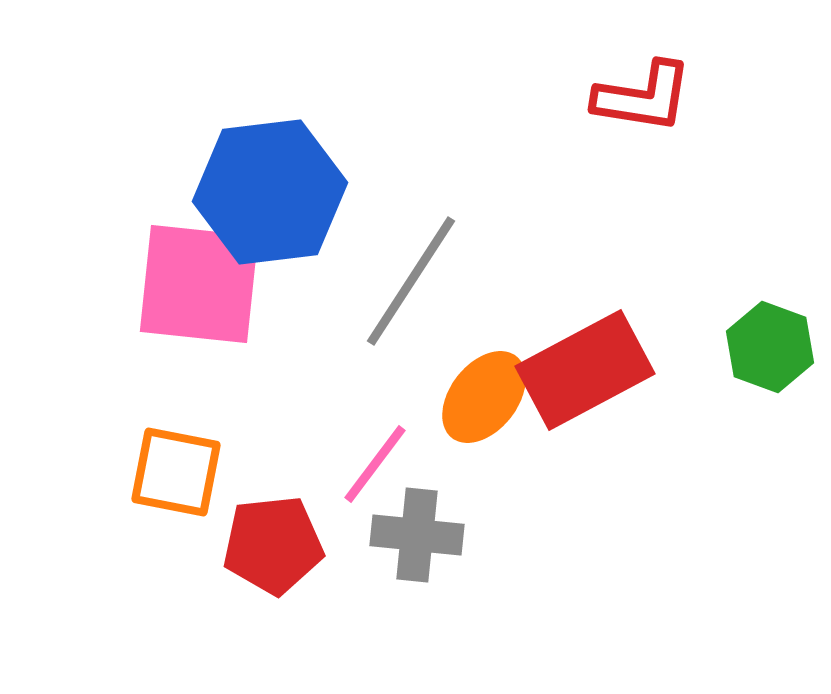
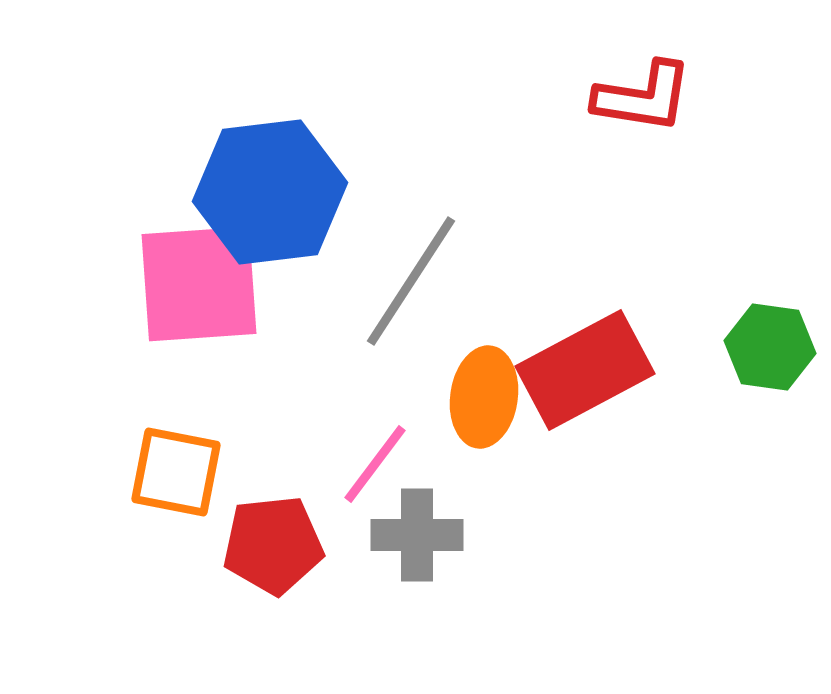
pink square: rotated 10 degrees counterclockwise
green hexagon: rotated 12 degrees counterclockwise
orange ellipse: rotated 30 degrees counterclockwise
gray cross: rotated 6 degrees counterclockwise
